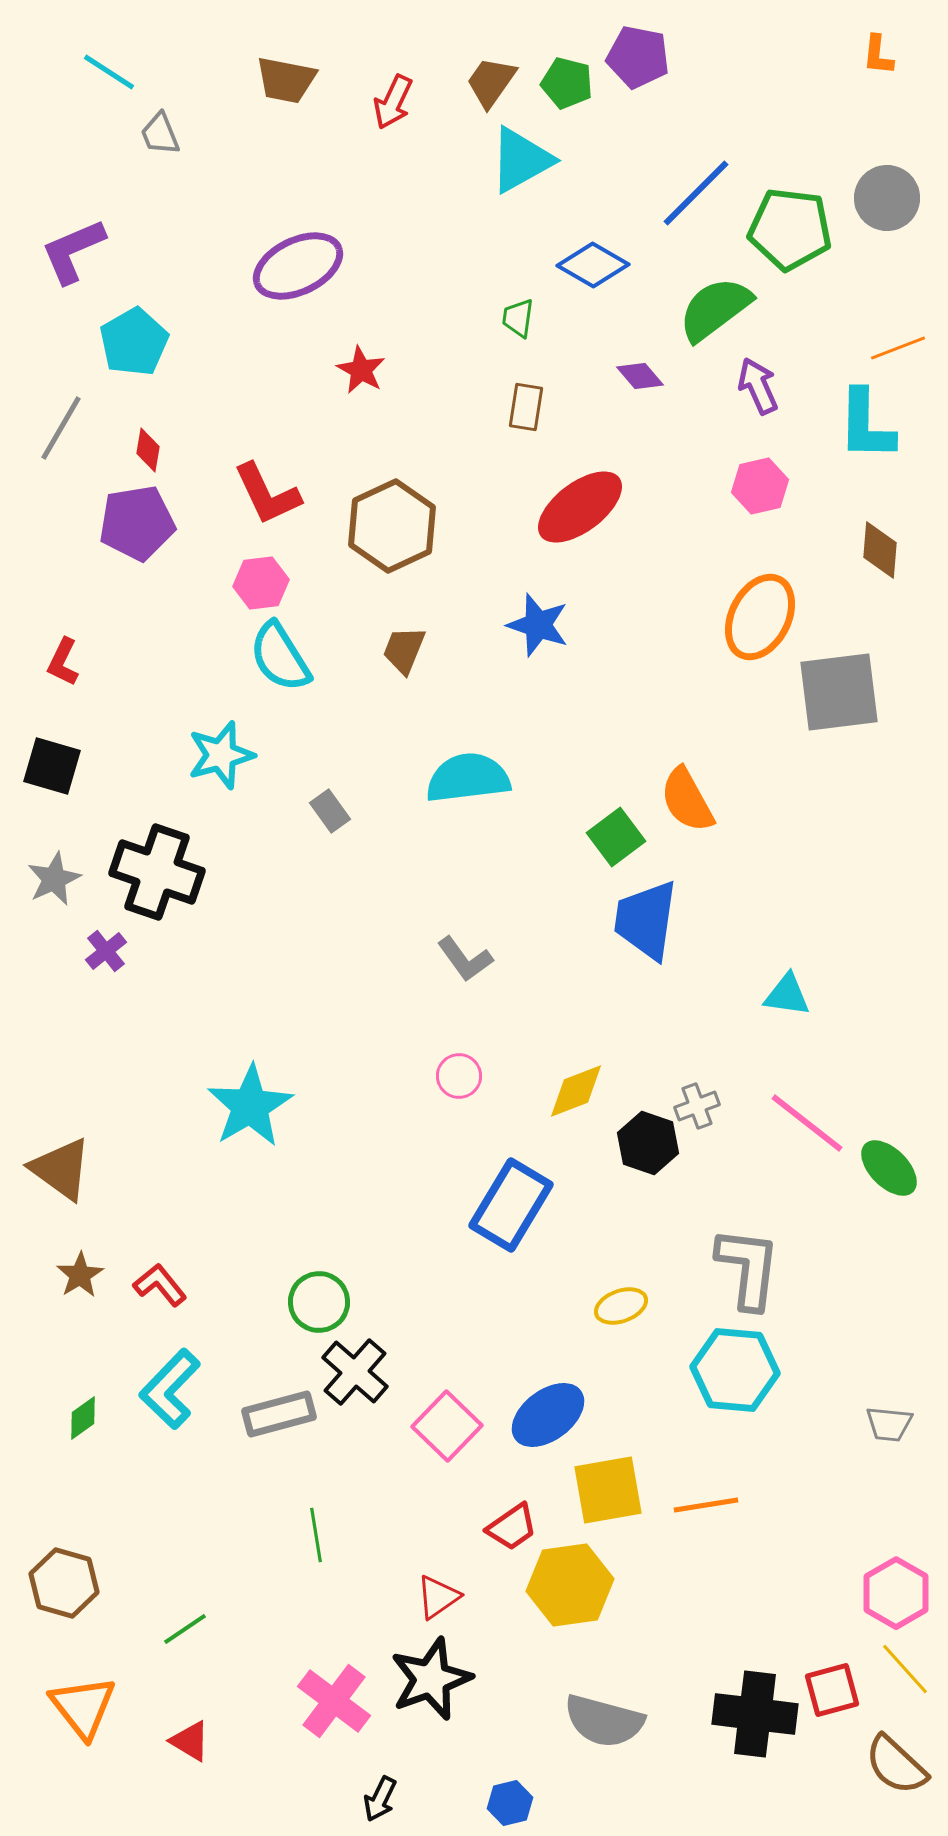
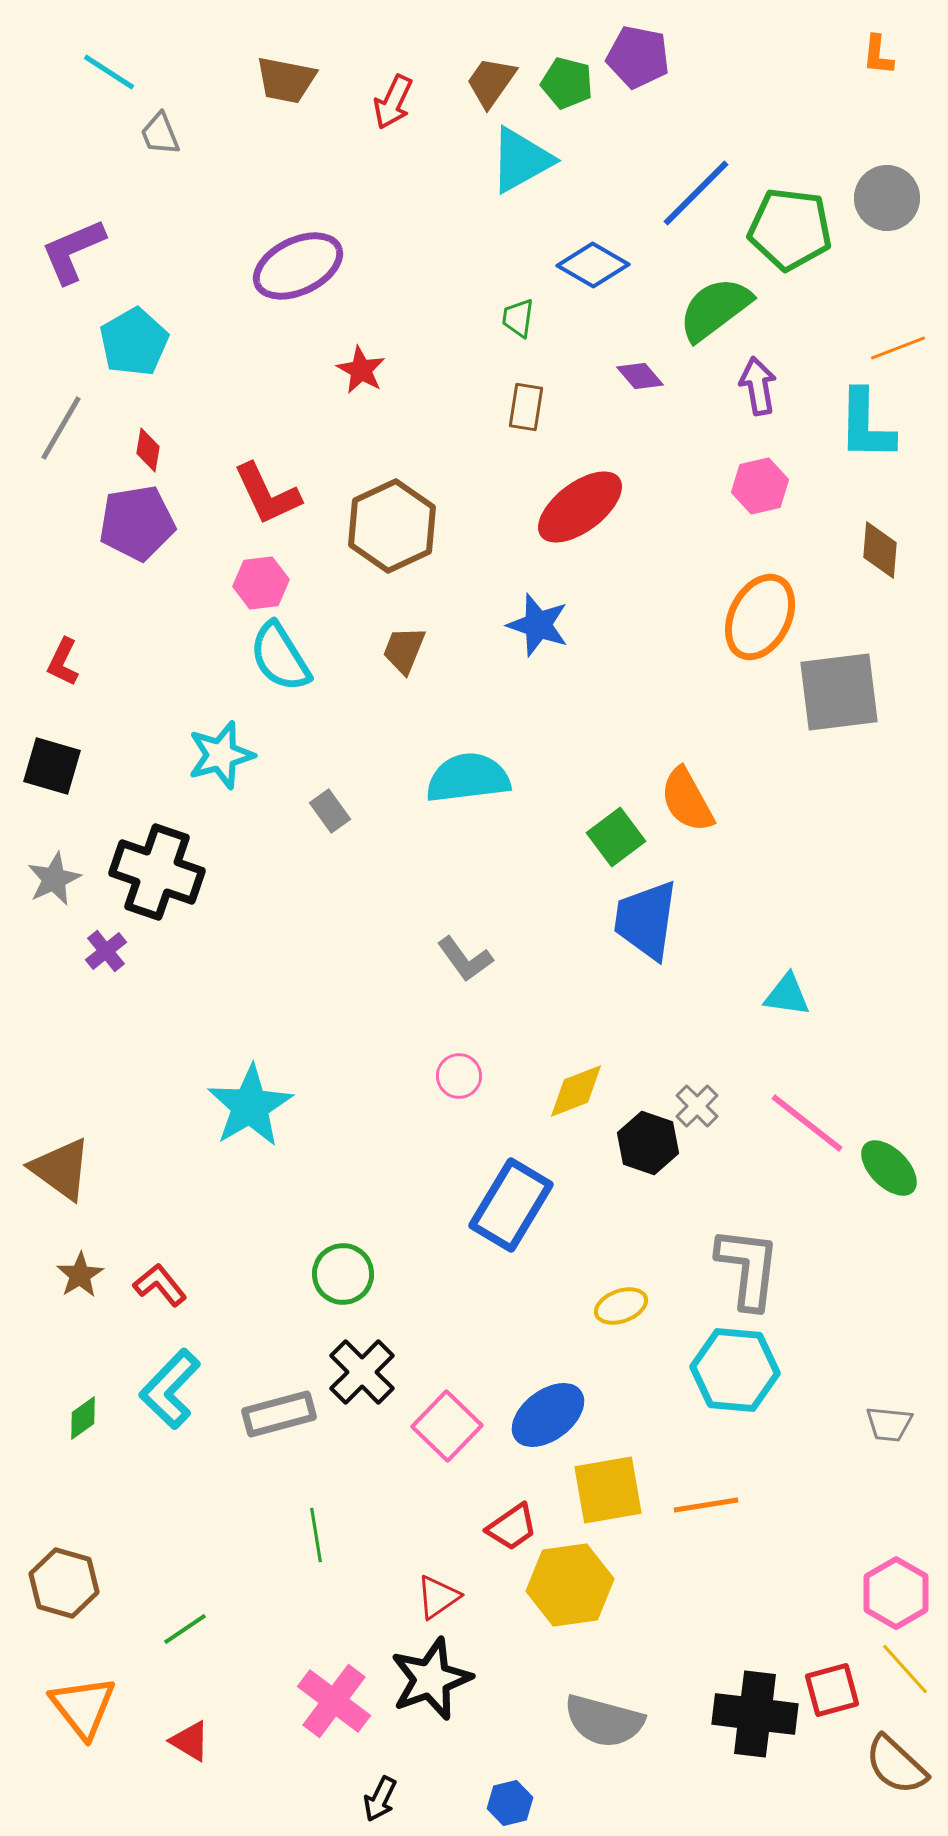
purple arrow at (758, 386): rotated 14 degrees clockwise
gray cross at (697, 1106): rotated 24 degrees counterclockwise
green circle at (319, 1302): moved 24 px right, 28 px up
black cross at (355, 1372): moved 7 px right; rotated 4 degrees clockwise
